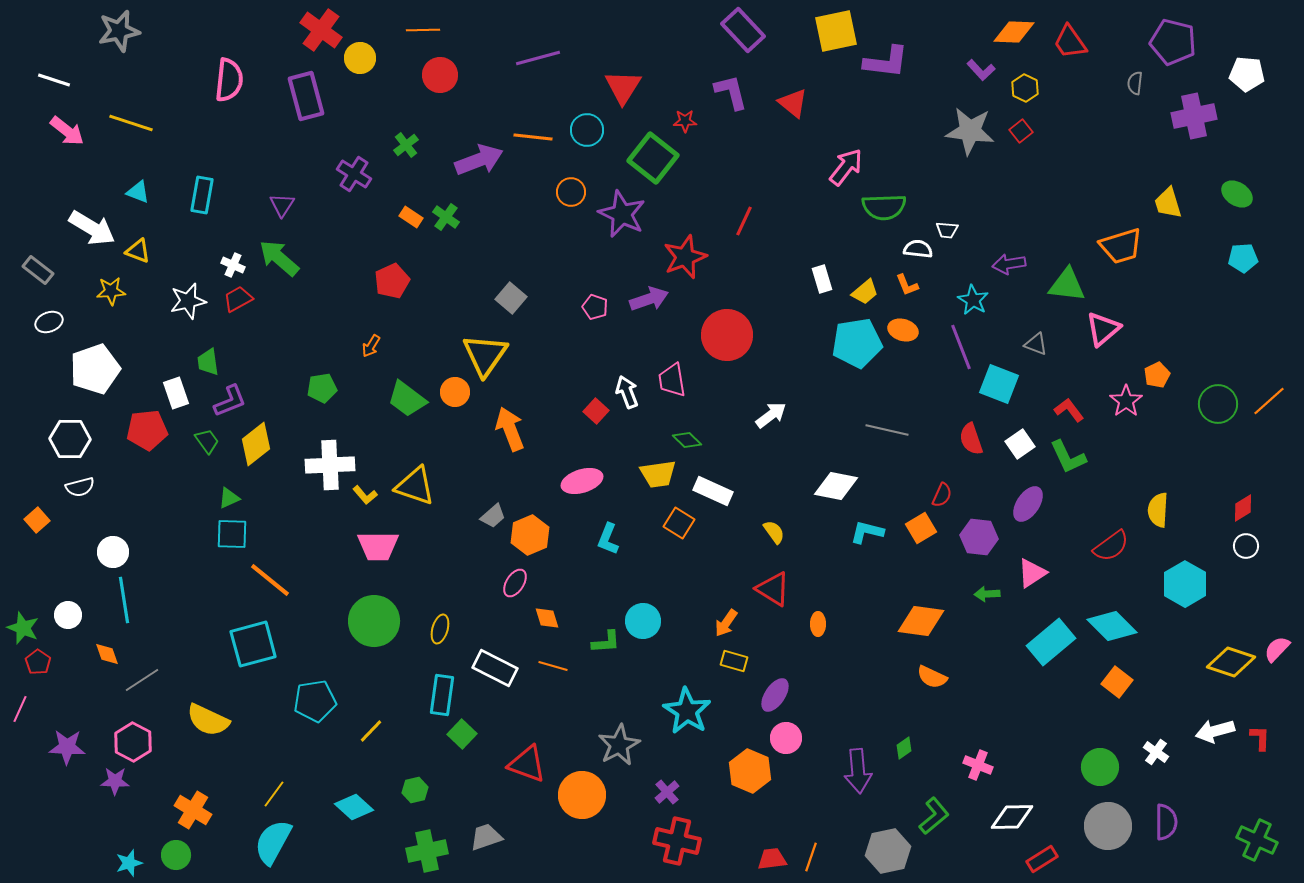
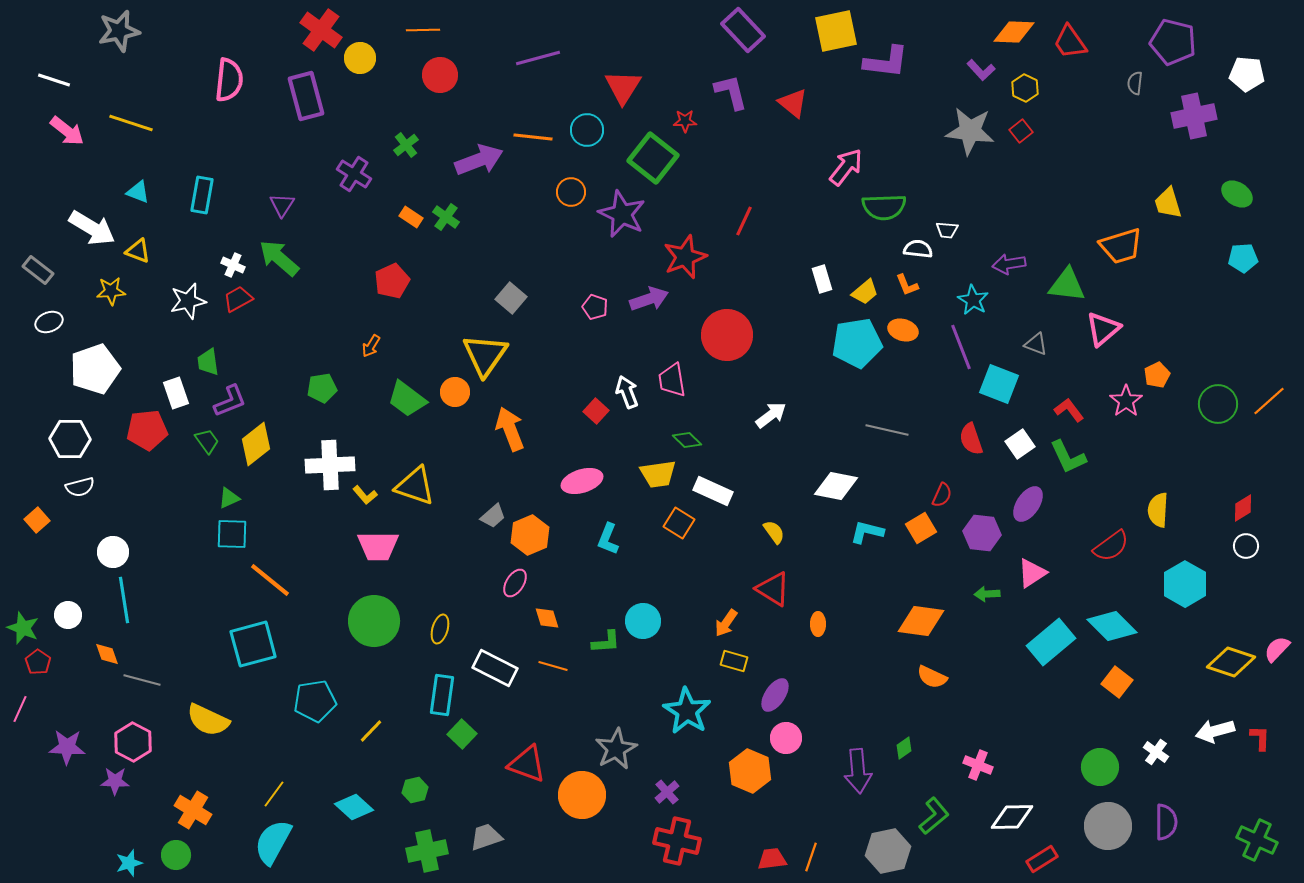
purple hexagon at (979, 537): moved 3 px right, 4 px up
gray line at (142, 680): rotated 48 degrees clockwise
gray star at (619, 745): moved 3 px left, 4 px down
